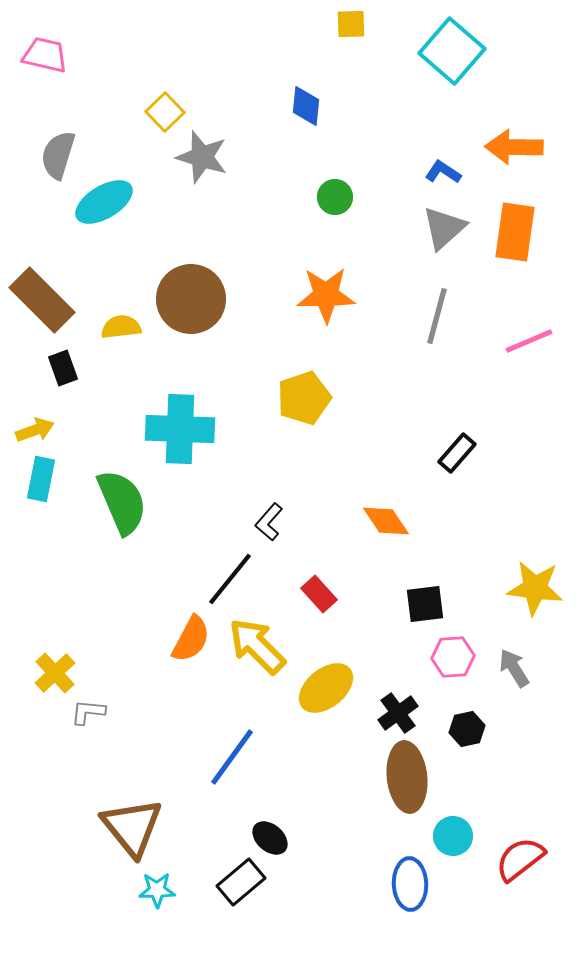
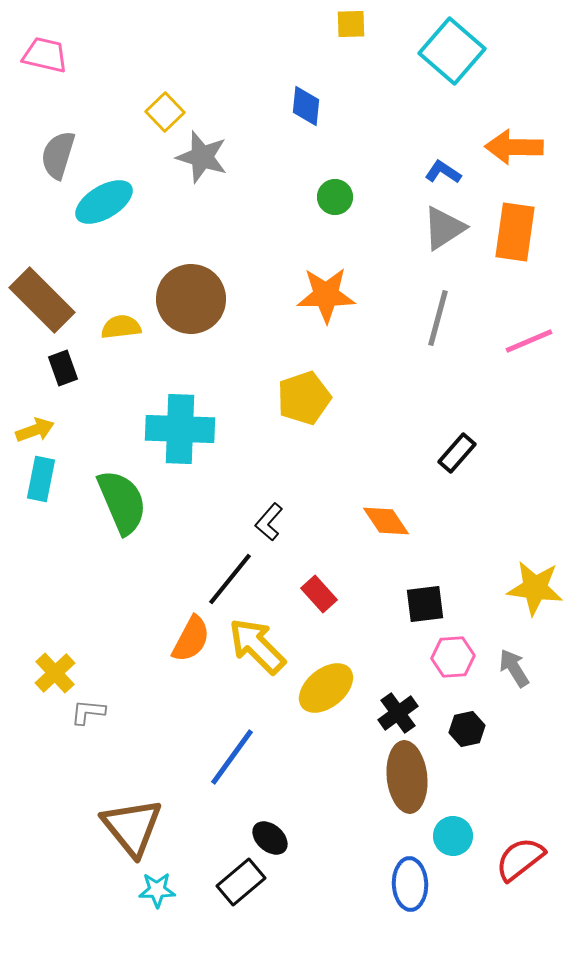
gray triangle at (444, 228): rotated 9 degrees clockwise
gray line at (437, 316): moved 1 px right, 2 px down
